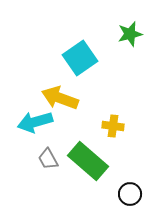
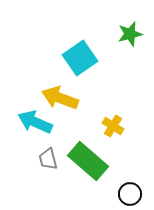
cyan arrow: rotated 40 degrees clockwise
yellow cross: rotated 25 degrees clockwise
gray trapezoid: rotated 15 degrees clockwise
